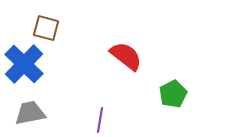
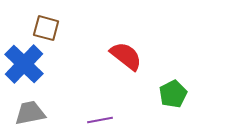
purple line: rotated 70 degrees clockwise
